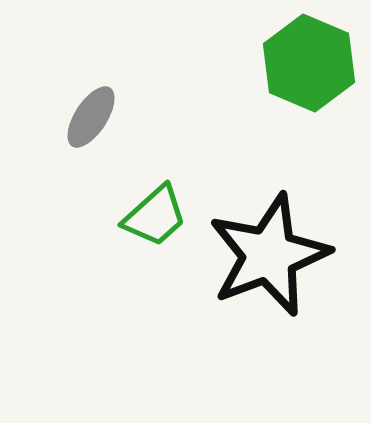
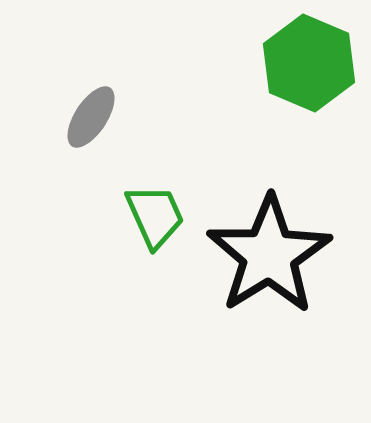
green trapezoid: rotated 72 degrees counterclockwise
black star: rotated 11 degrees counterclockwise
